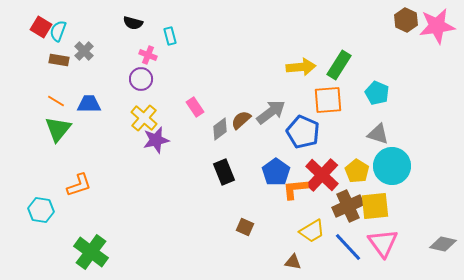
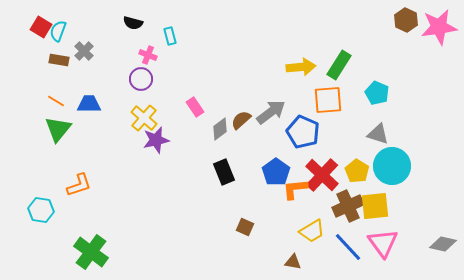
pink star at (437, 26): moved 2 px right, 1 px down
